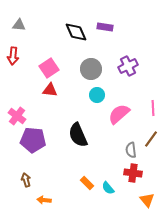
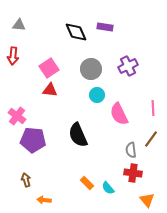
pink semicircle: rotated 75 degrees counterclockwise
